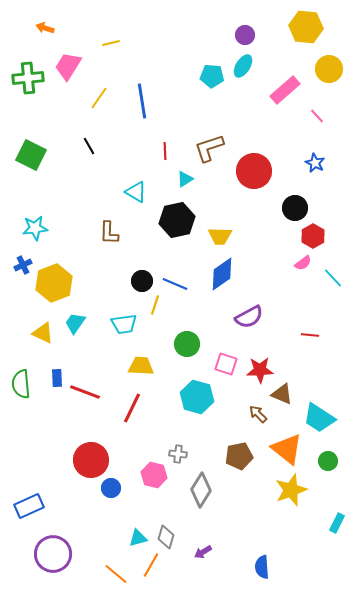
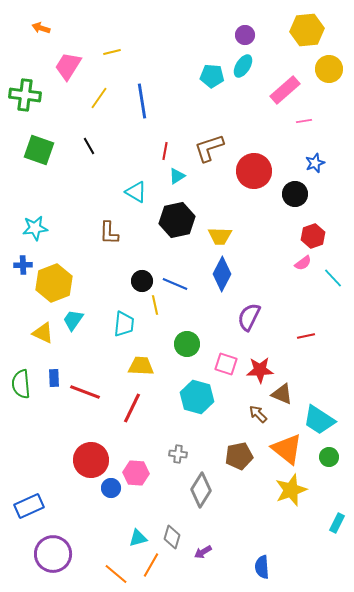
yellow hexagon at (306, 27): moved 1 px right, 3 px down; rotated 12 degrees counterclockwise
orange arrow at (45, 28): moved 4 px left
yellow line at (111, 43): moved 1 px right, 9 px down
green cross at (28, 78): moved 3 px left, 17 px down; rotated 12 degrees clockwise
pink line at (317, 116): moved 13 px left, 5 px down; rotated 56 degrees counterclockwise
red line at (165, 151): rotated 12 degrees clockwise
green square at (31, 155): moved 8 px right, 5 px up; rotated 8 degrees counterclockwise
blue star at (315, 163): rotated 24 degrees clockwise
cyan triangle at (185, 179): moved 8 px left, 3 px up
black circle at (295, 208): moved 14 px up
red hexagon at (313, 236): rotated 10 degrees clockwise
blue cross at (23, 265): rotated 24 degrees clockwise
blue diamond at (222, 274): rotated 28 degrees counterclockwise
yellow line at (155, 305): rotated 30 degrees counterclockwise
purple semicircle at (249, 317): rotated 144 degrees clockwise
cyan trapezoid at (75, 323): moved 2 px left, 3 px up
cyan trapezoid at (124, 324): rotated 76 degrees counterclockwise
red line at (310, 335): moved 4 px left, 1 px down; rotated 18 degrees counterclockwise
blue rectangle at (57, 378): moved 3 px left
cyan trapezoid at (319, 418): moved 2 px down
green circle at (328, 461): moved 1 px right, 4 px up
pink hexagon at (154, 475): moved 18 px left, 2 px up; rotated 10 degrees counterclockwise
gray diamond at (166, 537): moved 6 px right
